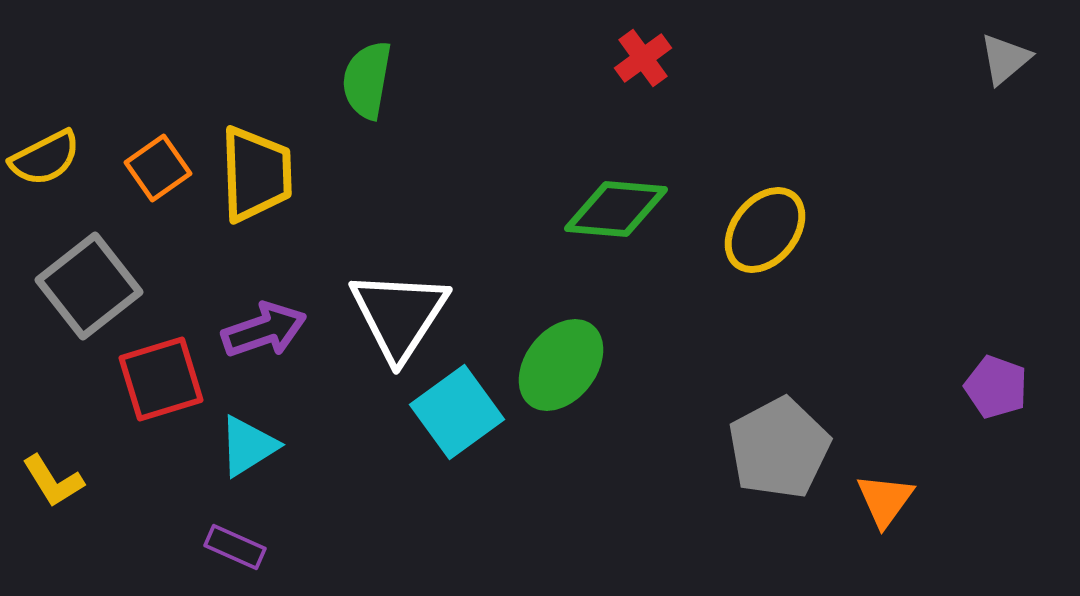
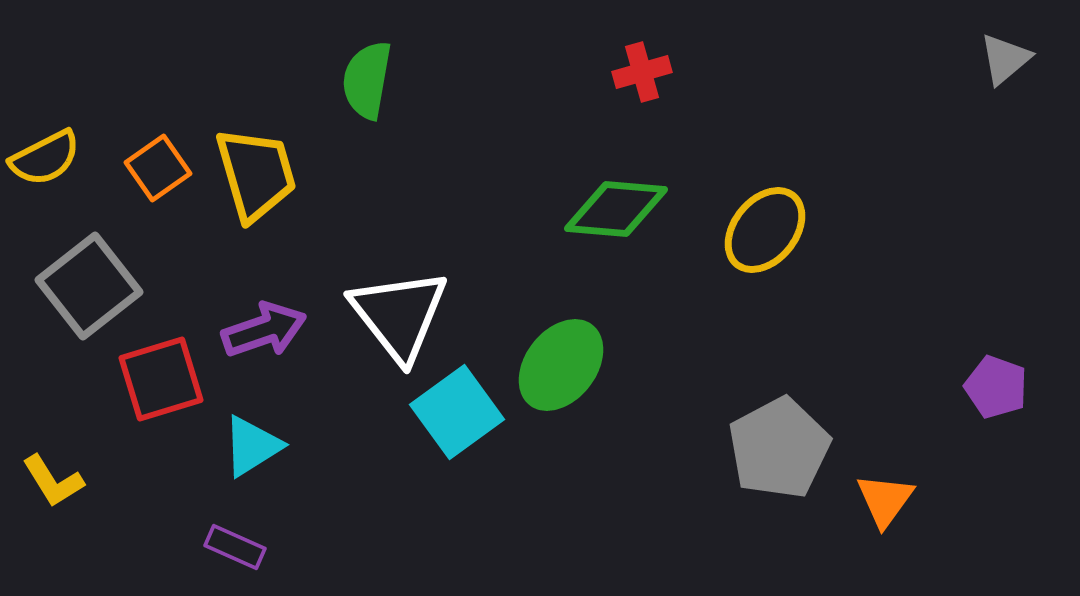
red cross: moved 1 px left, 14 px down; rotated 20 degrees clockwise
yellow trapezoid: rotated 14 degrees counterclockwise
white triangle: rotated 11 degrees counterclockwise
cyan triangle: moved 4 px right
